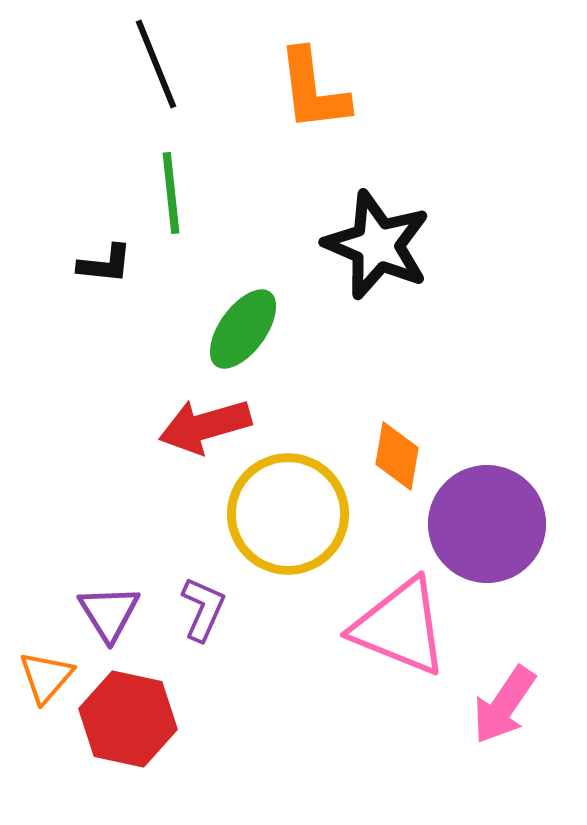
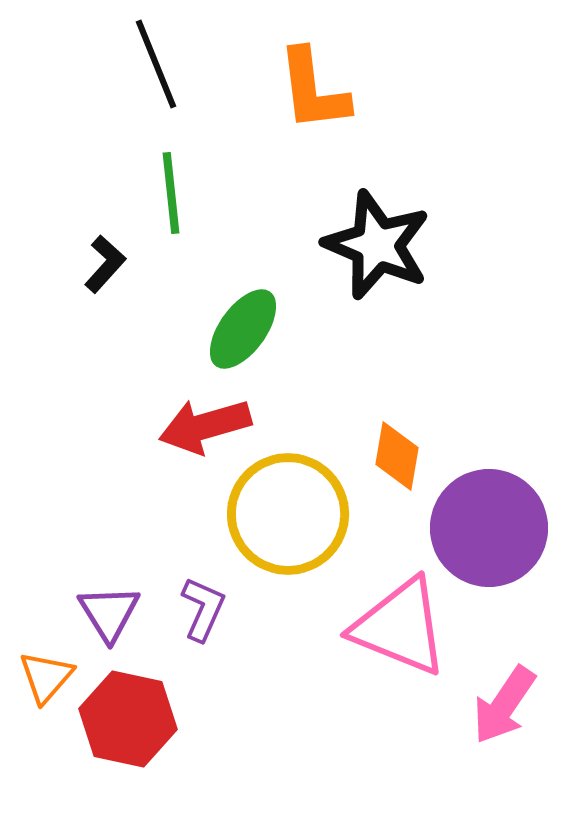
black L-shape: rotated 54 degrees counterclockwise
purple circle: moved 2 px right, 4 px down
